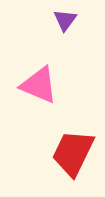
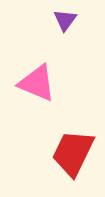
pink triangle: moved 2 px left, 2 px up
